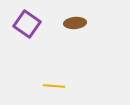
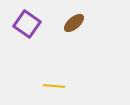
brown ellipse: moved 1 px left; rotated 35 degrees counterclockwise
